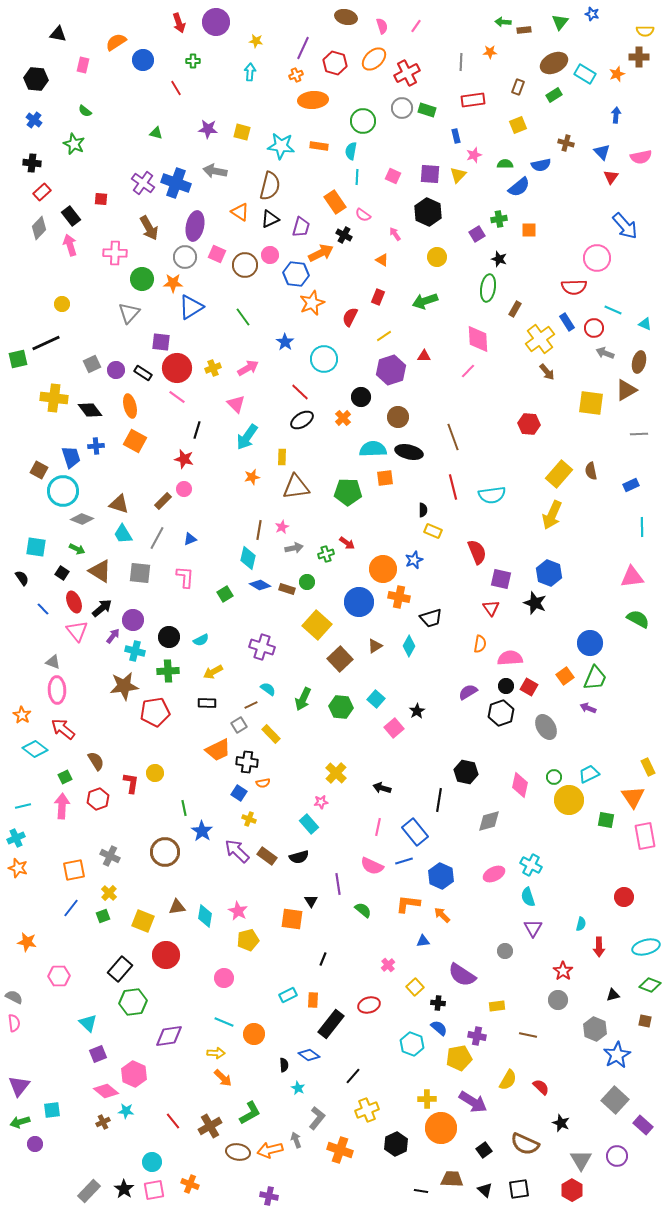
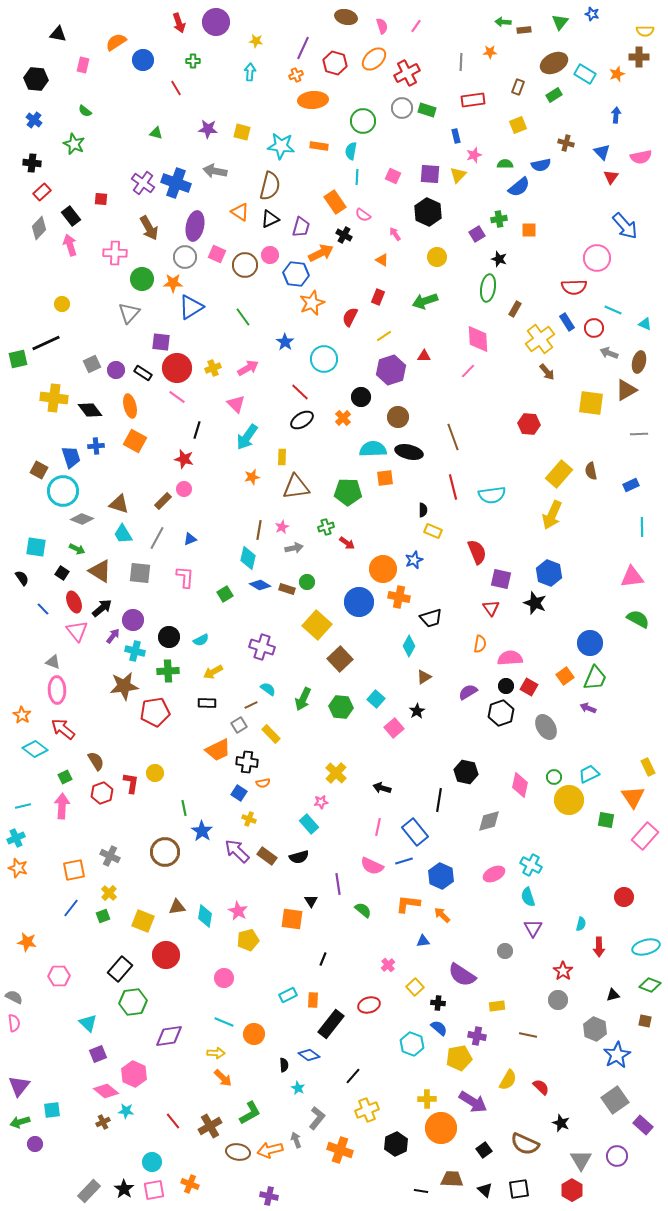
gray arrow at (605, 353): moved 4 px right
green cross at (326, 554): moved 27 px up
brown triangle at (375, 646): moved 49 px right, 31 px down
red hexagon at (98, 799): moved 4 px right, 6 px up
pink rectangle at (645, 836): rotated 52 degrees clockwise
gray square at (615, 1100): rotated 12 degrees clockwise
